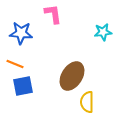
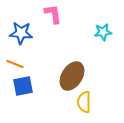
yellow semicircle: moved 3 px left
